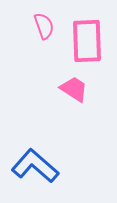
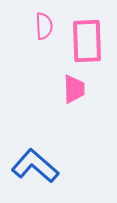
pink semicircle: rotated 16 degrees clockwise
pink trapezoid: rotated 56 degrees clockwise
